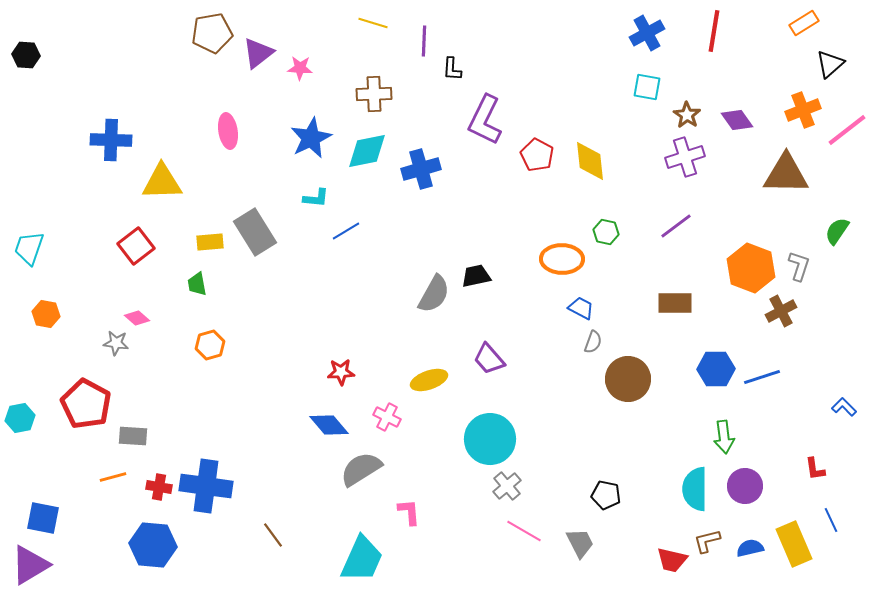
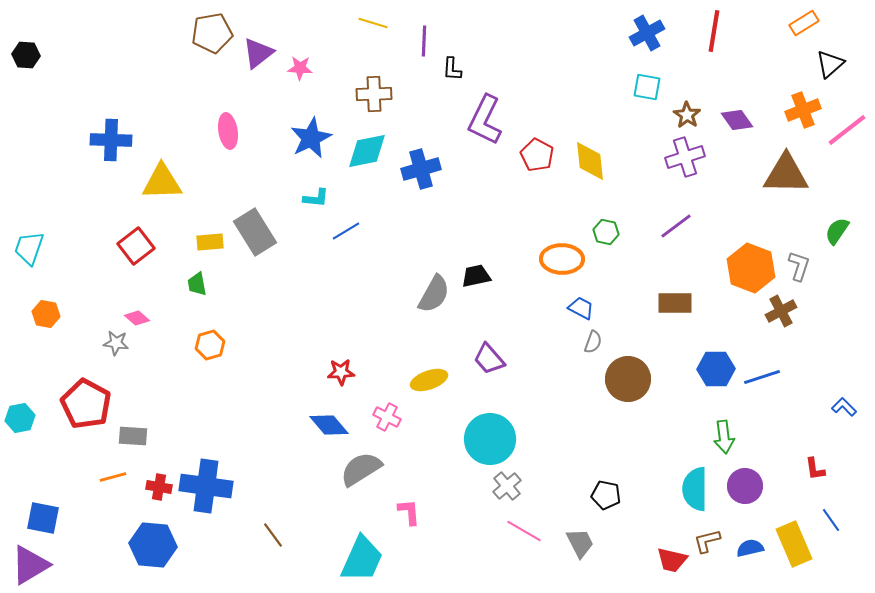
blue line at (831, 520): rotated 10 degrees counterclockwise
